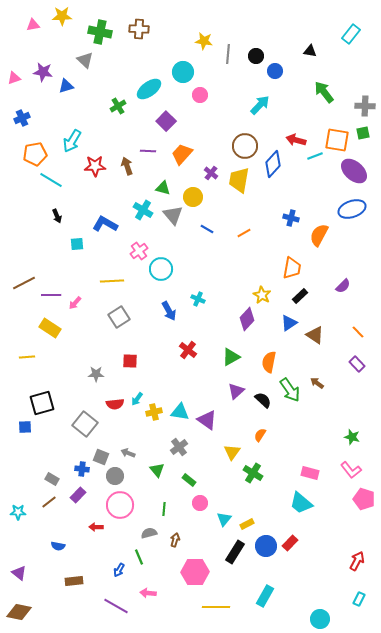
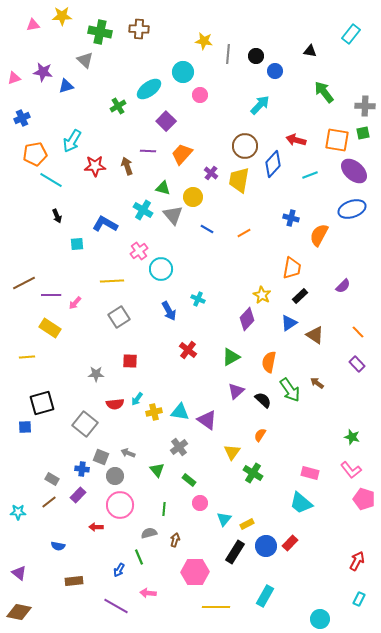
cyan line at (315, 156): moved 5 px left, 19 px down
